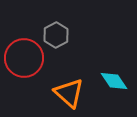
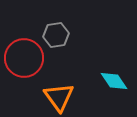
gray hexagon: rotated 20 degrees clockwise
orange triangle: moved 10 px left, 4 px down; rotated 12 degrees clockwise
